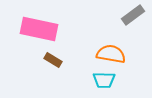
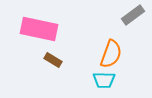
orange semicircle: rotated 100 degrees clockwise
